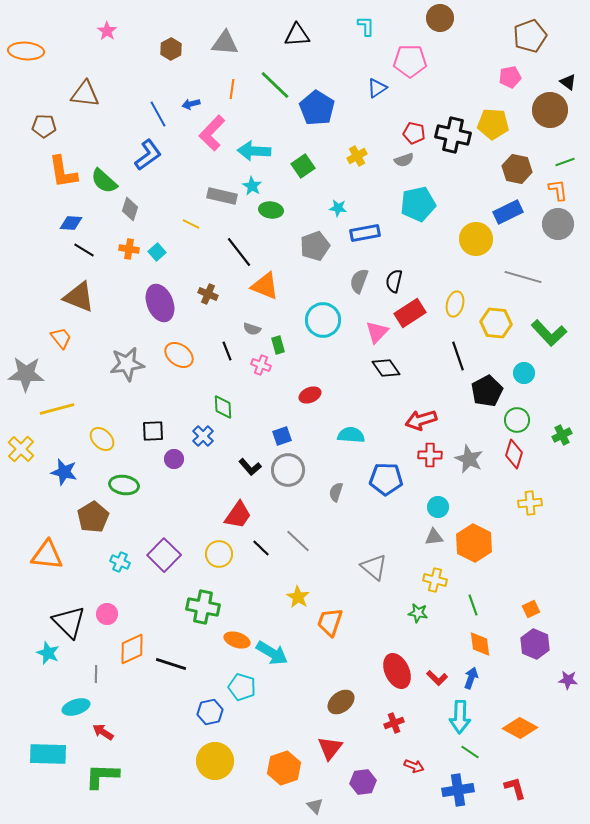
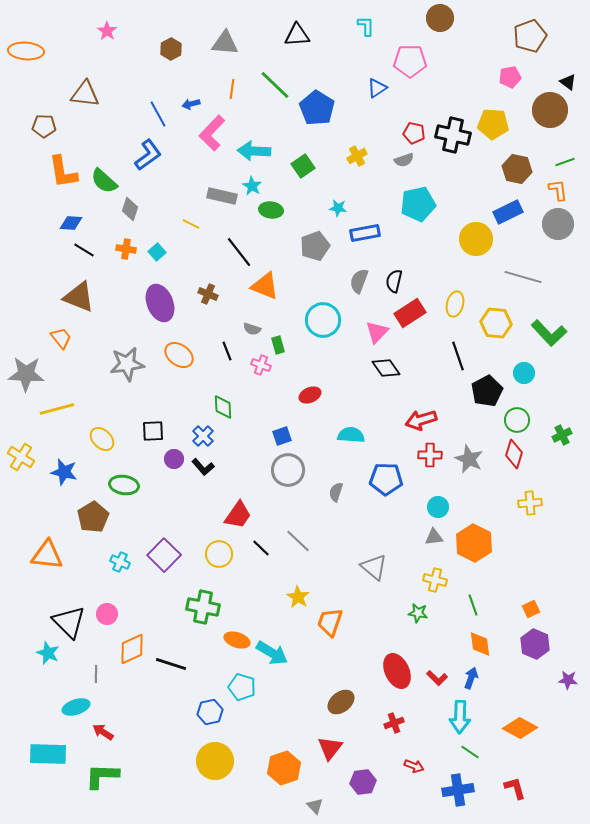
orange cross at (129, 249): moved 3 px left
yellow cross at (21, 449): moved 8 px down; rotated 12 degrees counterclockwise
black L-shape at (250, 467): moved 47 px left
